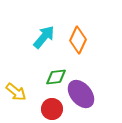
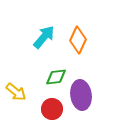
purple ellipse: moved 1 px down; rotated 32 degrees clockwise
